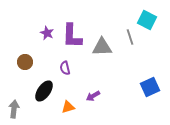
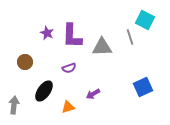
cyan square: moved 2 px left
purple semicircle: moved 4 px right; rotated 96 degrees counterclockwise
blue square: moved 7 px left
purple arrow: moved 2 px up
gray arrow: moved 4 px up
